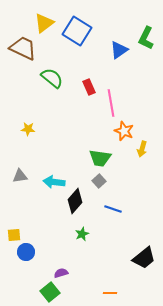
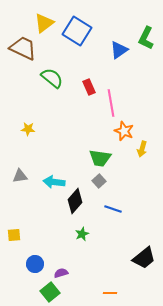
blue circle: moved 9 px right, 12 px down
